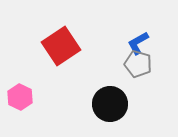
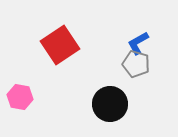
red square: moved 1 px left, 1 px up
gray pentagon: moved 2 px left
pink hexagon: rotated 15 degrees counterclockwise
